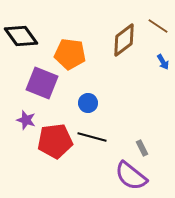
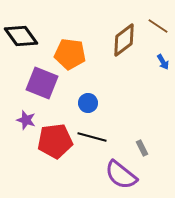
purple semicircle: moved 10 px left, 1 px up
